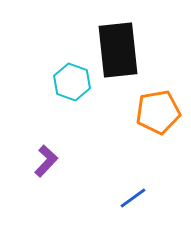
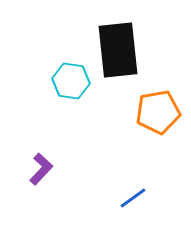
cyan hexagon: moved 1 px left, 1 px up; rotated 12 degrees counterclockwise
purple L-shape: moved 5 px left, 8 px down
